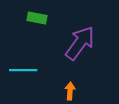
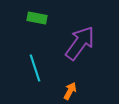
cyan line: moved 12 px right, 2 px up; rotated 72 degrees clockwise
orange arrow: rotated 24 degrees clockwise
